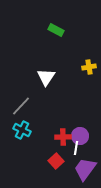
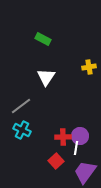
green rectangle: moved 13 px left, 9 px down
gray line: rotated 10 degrees clockwise
purple trapezoid: moved 3 px down
